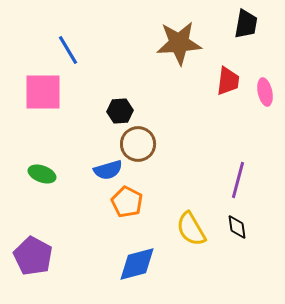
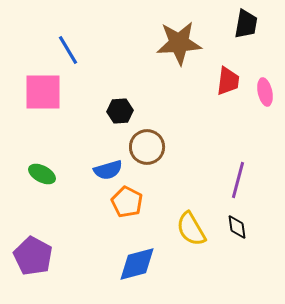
brown circle: moved 9 px right, 3 px down
green ellipse: rotated 8 degrees clockwise
